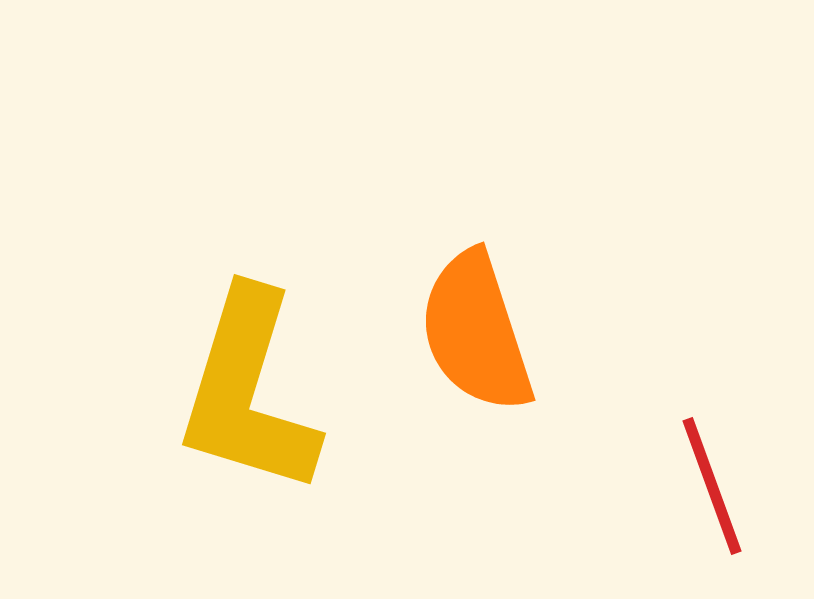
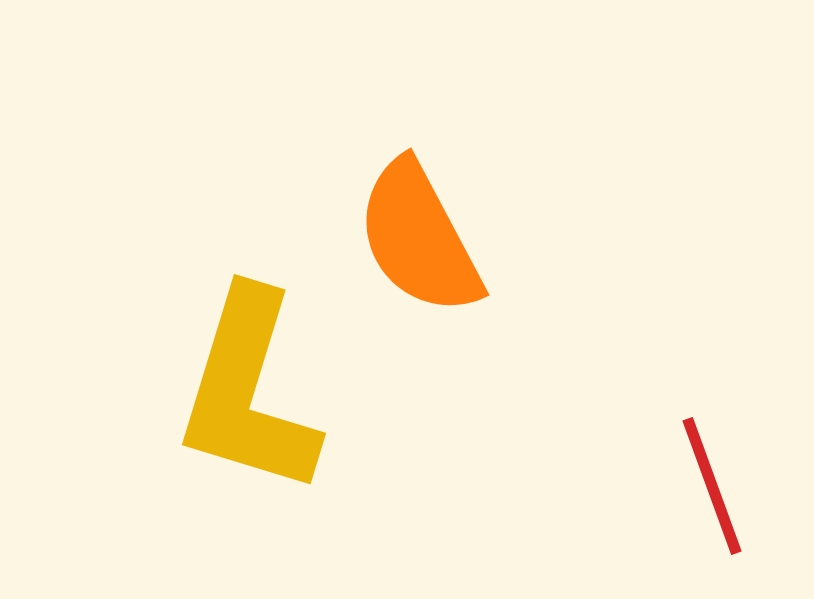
orange semicircle: moved 57 px left, 94 px up; rotated 10 degrees counterclockwise
